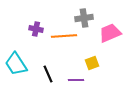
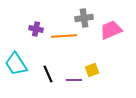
pink trapezoid: moved 1 px right, 3 px up
yellow square: moved 7 px down
purple line: moved 2 px left
